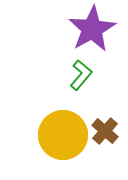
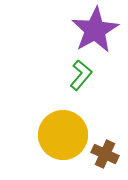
purple star: moved 3 px right, 1 px down
brown cross: moved 23 px down; rotated 16 degrees counterclockwise
